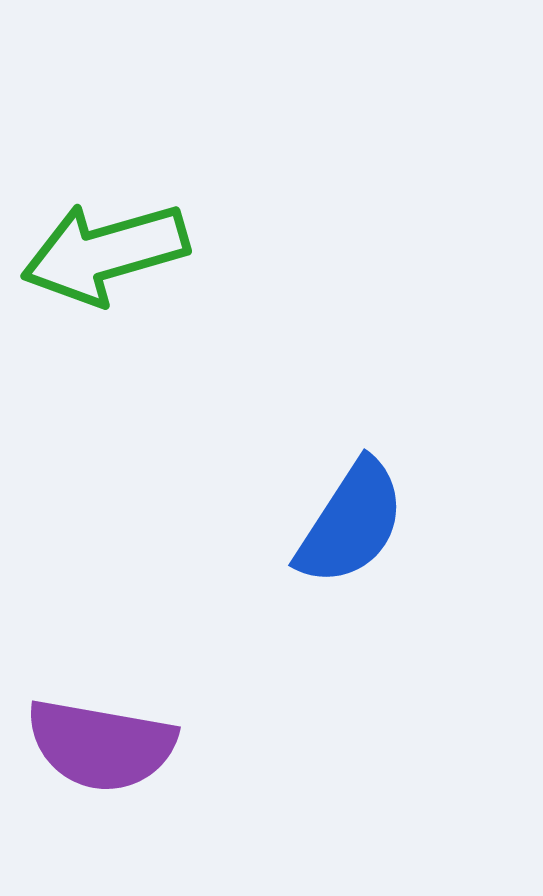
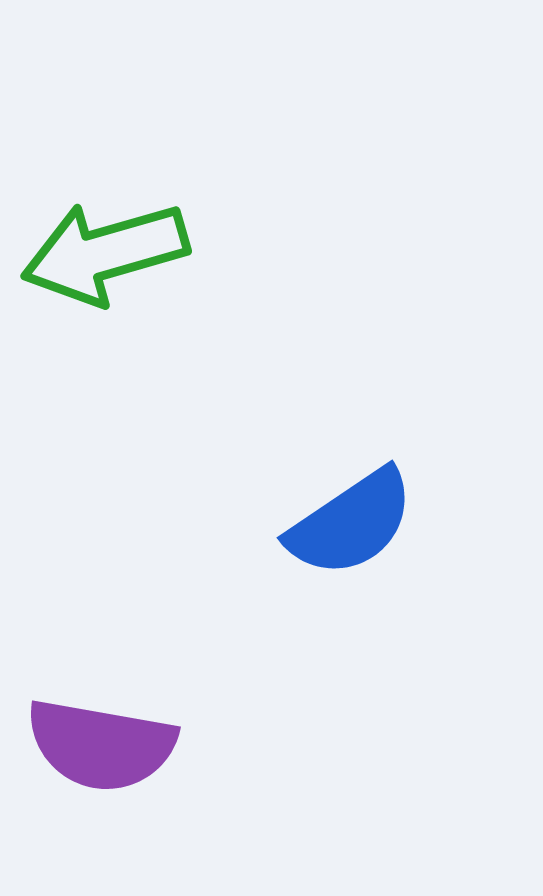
blue semicircle: rotated 23 degrees clockwise
